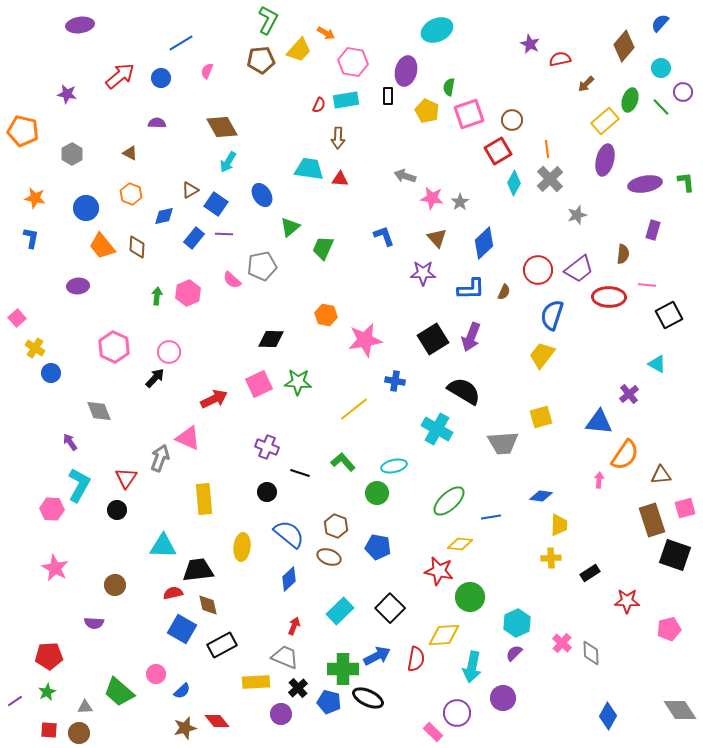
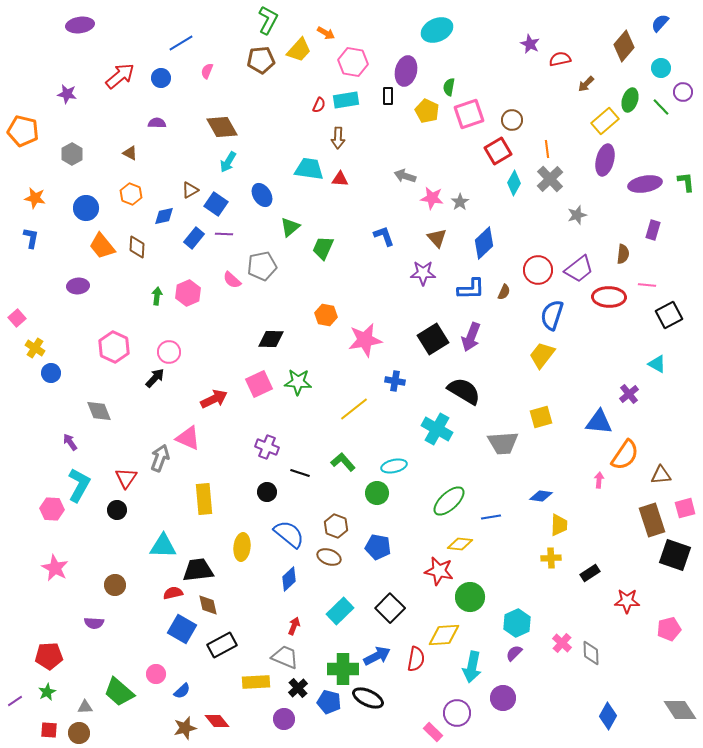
purple circle at (281, 714): moved 3 px right, 5 px down
